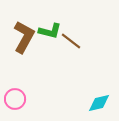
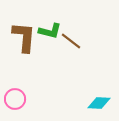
brown L-shape: rotated 24 degrees counterclockwise
cyan diamond: rotated 15 degrees clockwise
